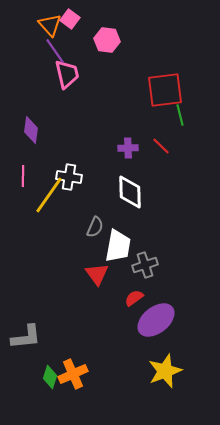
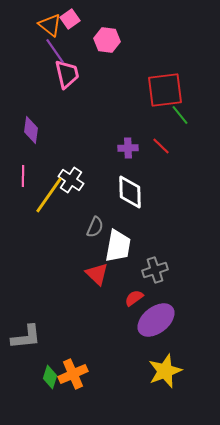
pink square: rotated 18 degrees clockwise
orange triangle: rotated 10 degrees counterclockwise
green line: rotated 25 degrees counterclockwise
white cross: moved 2 px right, 3 px down; rotated 25 degrees clockwise
gray cross: moved 10 px right, 5 px down
red triangle: rotated 10 degrees counterclockwise
